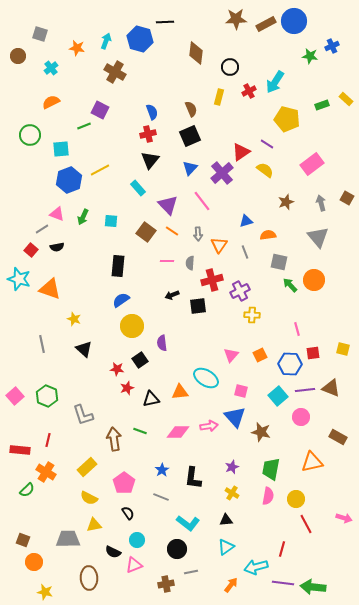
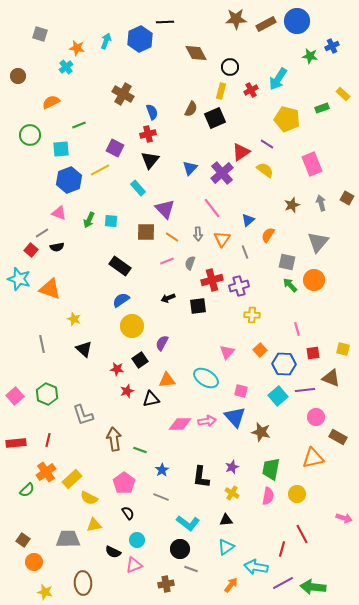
blue circle at (294, 21): moved 3 px right
blue hexagon at (140, 39): rotated 20 degrees clockwise
brown diamond at (196, 53): rotated 35 degrees counterclockwise
brown circle at (18, 56): moved 20 px down
cyan cross at (51, 68): moved 15 px right, 1 px up
brown cross at (115, 72): moved 8 px right, 22 px down
cyan arrow at (275, 82): moved 3 px right, 3 px up
red cross at (249, 91): moved 2 px right, 1 px up
yellow rectangle at (219, 97): moved 2 px right, 6 px up
yellow rectangle at (346, 99): moved 3 px left, 5 px up
green rectangle at (322, 105): moved 3 px down
brown semicircle at (191, 109): rotated 49 degrees clockwise
purple square at (100, 110): moved 15 px right, 38 px down
green line at (84, 126): moved 5 px left, 1 px up
black square at (190, 136): moved 25 px right, 18 px up
pink rectangle at (312, 164): rotated 75 degrees counterclockwise
pink line at (202, 201): moved 10 px right, 7 px down
brown star at (286, 202): moved 6 px right, 3 px down
purple triangle at (168, 205): moved 3 px left, 4 px down
pink triangle at (57, 214): moved 2 px right, 1 px up
green arrow at (83, 217): moved 6 px right, 3 px down
blue triangle at (246, 221): moved 2 px right, 1 px up; rotated 24 degrees counterclockwise
gray line at (42, 229): moved 4 px down
orange line at (172, 231): moved 6 px down
brown square at (146, 232): rotated 36 degrees counterclockwise
orange semicircle at (268, 235): rotated 49 degrees counterclockwise
gray triangle at (318, 237): moved 5 px down; rotated 20 degrees clockwise
orange triangle at (219, 245): moved 3 px right, 6 px up
pink line at (167, 261): rotated 24 degrees counterclockwise
gray square at (279, 262): moved 8 px right
gray semicircle at (190, 263): rotated 16 degrees clockwise
black rectangle at (118, 266): moved 2 px right; rotated 60 degrees counterclockwise
purple cross at (240, 291): moved 1 px left, 5 px up; rotated 12 degrees clockwise
black arrow at (172, 295): moved 4 px left, 3 px down
purple semicircle at (162, 343): rotated 35 degrees clockwise
pink triangle at (231, 355): moved 4 px left, 3 px up
orange square at (260, 355): moved 5 px up; rotated 16 degrees counterclockwise
blue hexagon at (290, 364): moved 6 px left
red star at (127, 388): moved 3 px down
brown triangle at (331, 388): moved 10 px up
orange triangle at (180, 392): moved 13 px left, 12 px up
green hexagon at (47, 396): moved 2 px up
pink circle at (301, 417): moved 15 px right
pink arrow at (209, 426): moved 2 px left, 5 px up
green line at (140, 431): moved 19 px down
pink diamond at (178, 432): moved 2 px right, 8 px up
red rectangle at (20, 450): moved 4 px left, 7 px up; rotated 12 degrees counterclockwise
orange triangle at (312, 462): moved 1 px right, 4 px up
yellow rectangle at (87, 467): moved 15 px left, 12 px down
orange cross at (46, 472): rotated 24 degrees clockwise
black L-shape at (193, 478): moved 8 px right, 1 px up
yellow circle at (296, 499): moved 1 px right, 5 px up
red line at (306, 524): moved 4 px left, 10 px down
brown square at (23, 540): rotated 16 degrees clockwise
black circle at (177, 549): moved 3 px right
cyan arrow at (256, 567): rotated 25 degrees clockwise
gray line at (191, 572): moved 3 px up; rotated 32 degrees clockwise
brown ellipse at (89, 578): moved 6 px left, 5 px down
purple line at (283, 583): rotated 35 degrees counterclockwise
